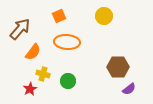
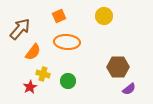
red star: moved 2 px up
